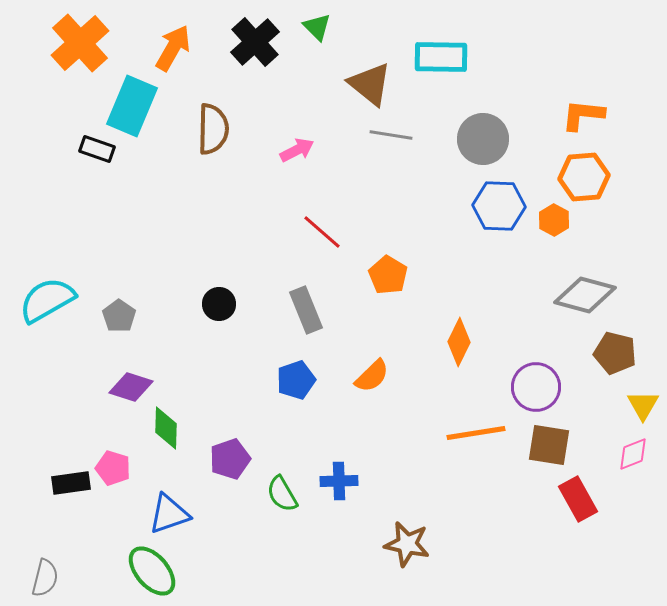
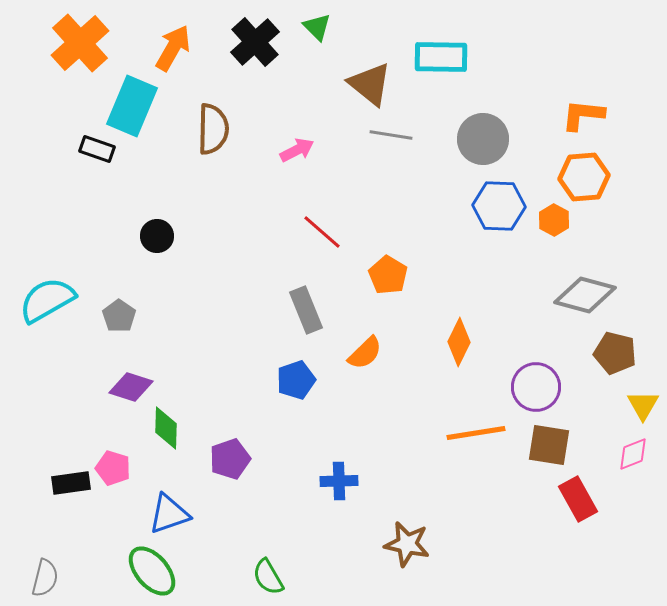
black circle at (219, 304): moved 62 px left, 68 px up
orange semicircle at (372, 376): moved 7 px left, 23 px up
green semicircle at (282, 494): moved 14 px left, 83 px down
